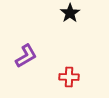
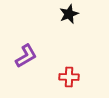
black star: moved 1 px left, 1 px down; rotated 12 degrees clockwise
